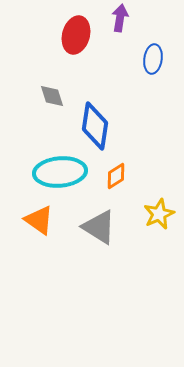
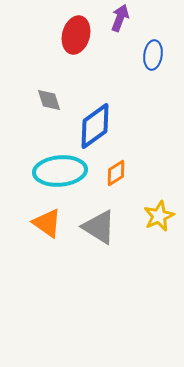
purple arrow: rotated 12 degrees clockwise
blue ellipse: moved 4 px up
gray diamond: moved 3 px left, 4 px down
blue diamond: rotated 45 degrees clockwise
cyan ellipse: moved 1 px up
orange diamond: moved 3 px up
yellow star: moved 2 px down
orange triangle: moved 8 px right, 3 px down
